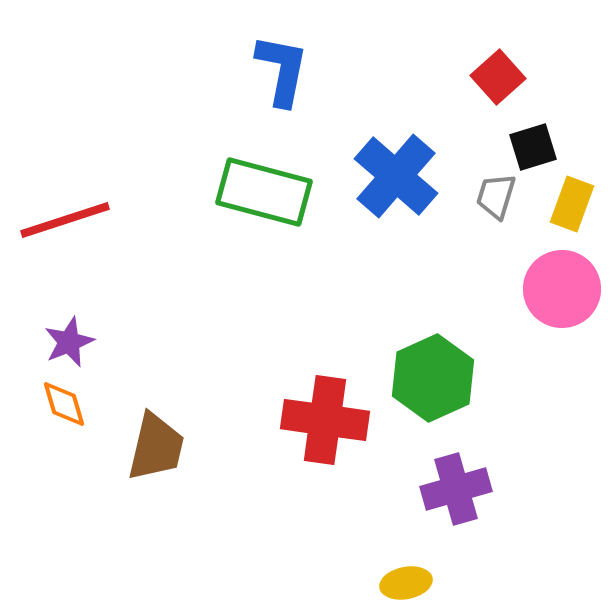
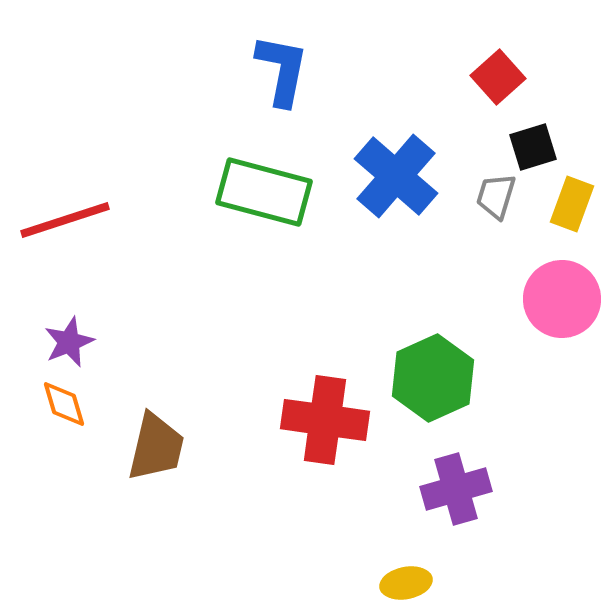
pink circle: moved 10 px down
